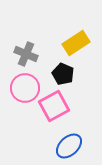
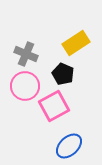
pink circle: moved 2 px up
